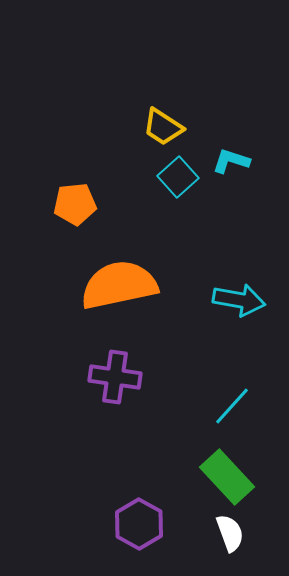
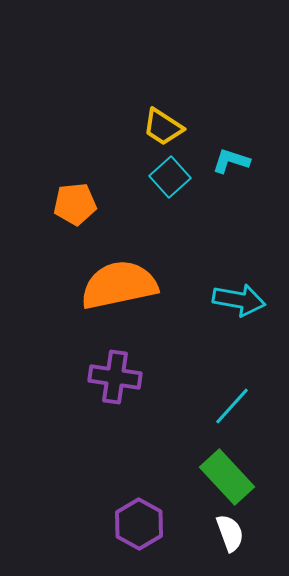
cyan square: moved 8 px left
